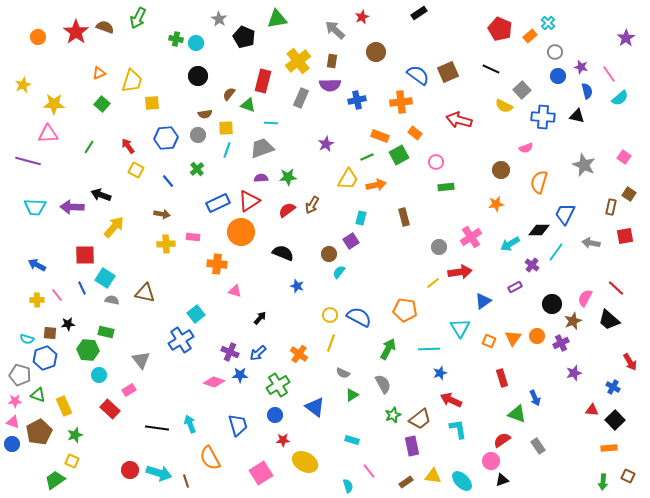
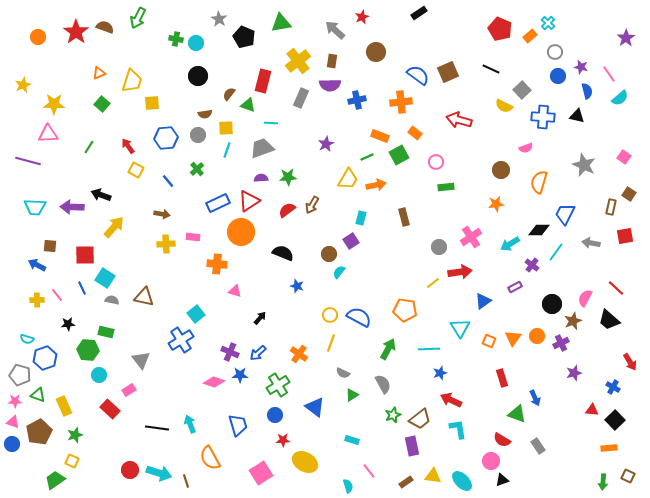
green triangle at (277, 19): moved 4 px right, 4 px down
brown triangle at (145, 293): moved 1 px left, 4 px down
brown square at (50, 333): moved 87 px up
red semicircle at (502, 440): rotated 114 degrees counterclockwise
